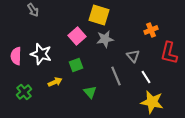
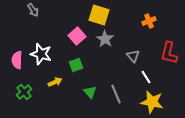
orange cross: moved 2 px left, 9 px up
gray star: rotated 30 degrees counterclockwise
pink semicircle: moved 1 px right, 4 px down
gray line: moved 18 px down
